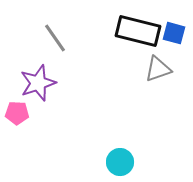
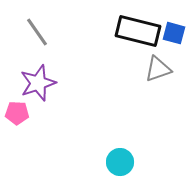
gray line: moved 18 px left, 6 px up
